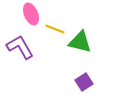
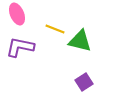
pink ellipse: moved 14 px left
green triangle: moved 1 px up
purple L-shape: rotated 48 degrees counterclockwise
